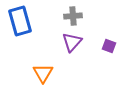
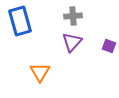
orange triangle: moved 3 px left, 1 px up
